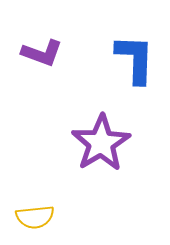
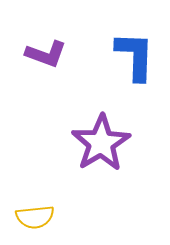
purple L-shape: moved 4 px right, 1 px down
blue L-shape: moved 3 px up
